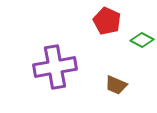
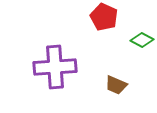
red pentagon: moved 3 px left, 4 px up
purple cross: rotated 6 degrees clockwise
